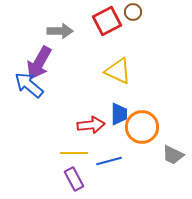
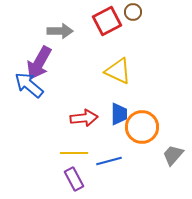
red arrow: moved 7 px left, 7 px up
gray trapezoid: rotated 105 degrees clockwise
